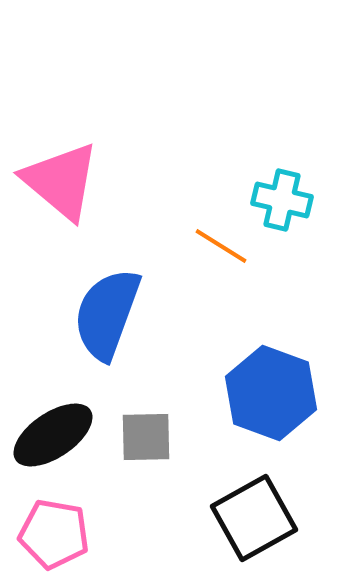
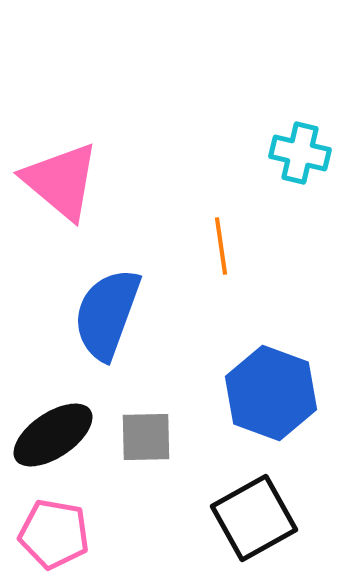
cyan cross: moved 18 px right, 47 px up
orange line: rotated 50 degrees clockwise
